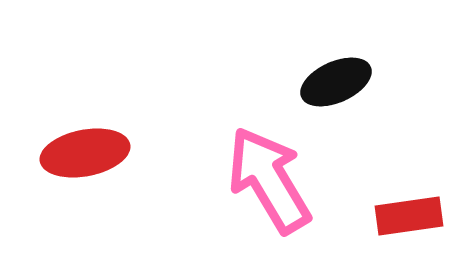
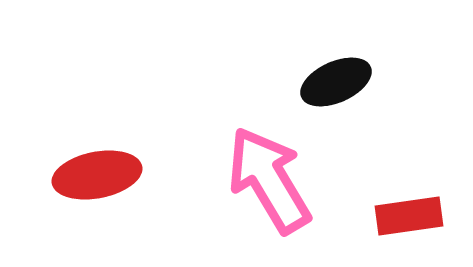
red ellipse: moved 12 px right, 22 px down
